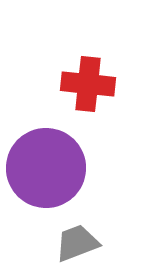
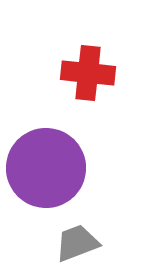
red cross: moved 11 px up
